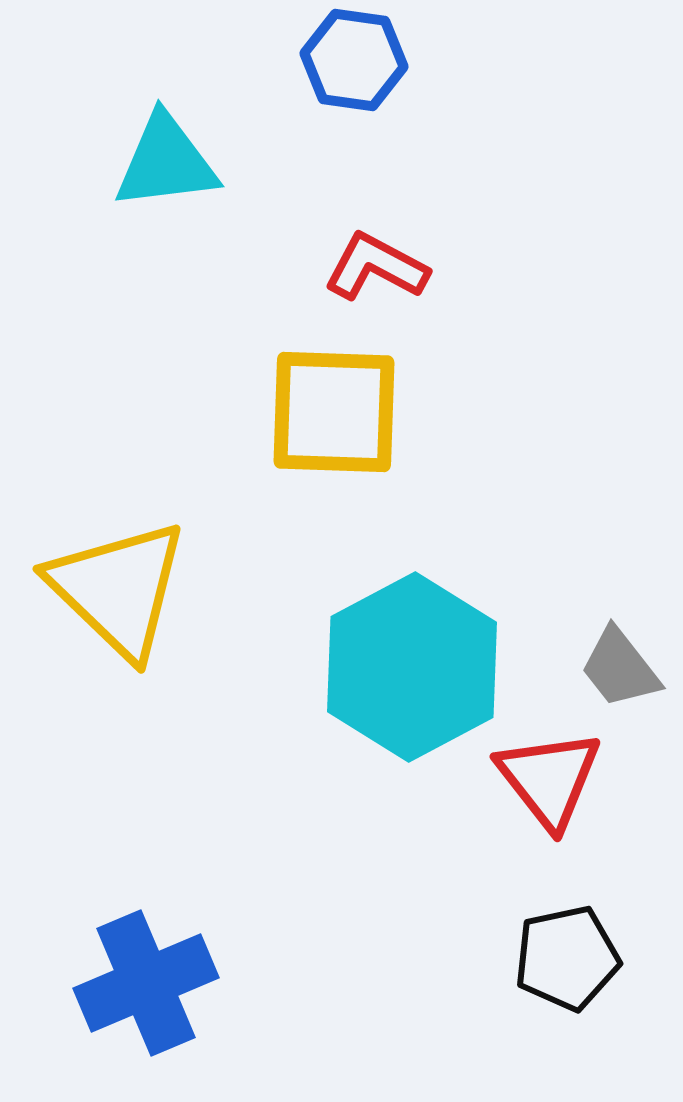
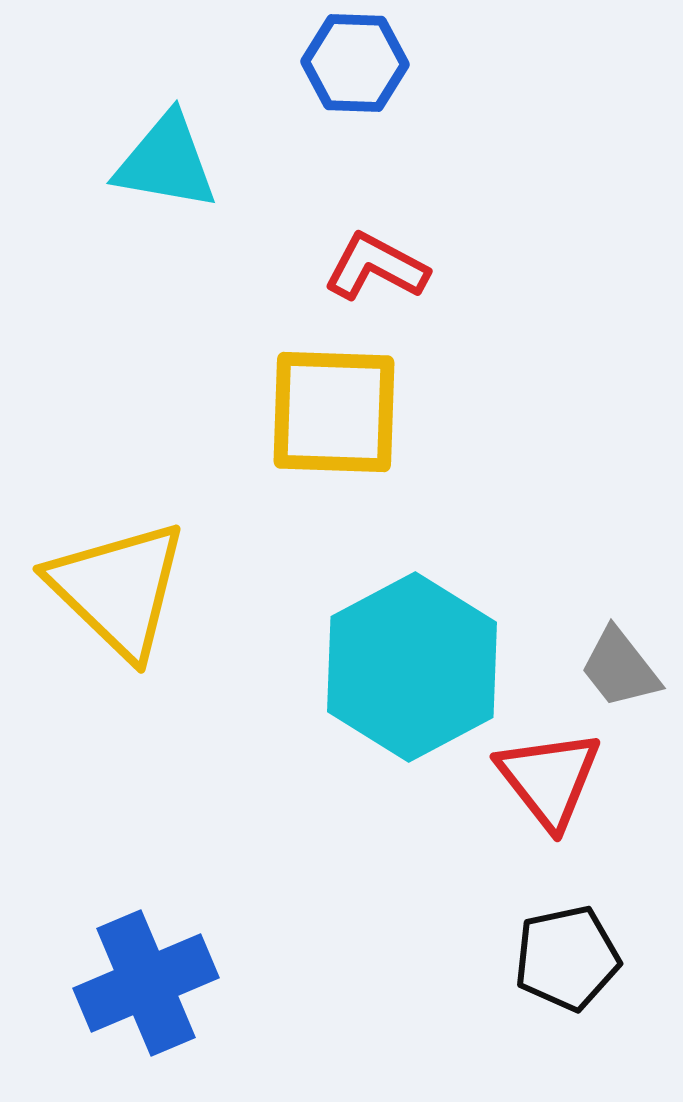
blue hexagon: moved 1 px right, 3 px down; rotated 6 degrees counterclockwise
cyan triangle: rotated 17 degrees clockwise
